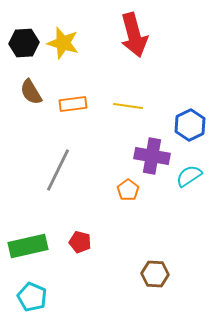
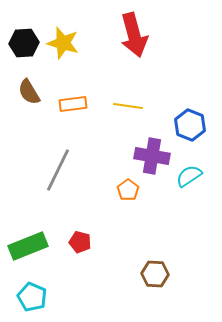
brown semicircle: moved 2 px left
blue hexagon: rotated 12 degrees counterclockwise
green rectangle: rotated 9 degrees counterclockwise
